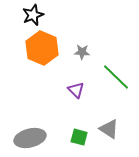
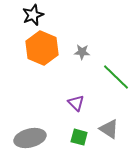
purple triangle: moved 13 px down
